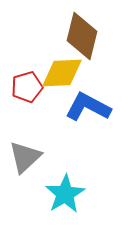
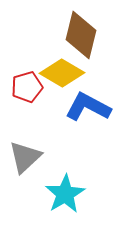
brown diamond: moved 1 px left, 1 px up
yellow diamond: rotated 33 degrees clockwise
